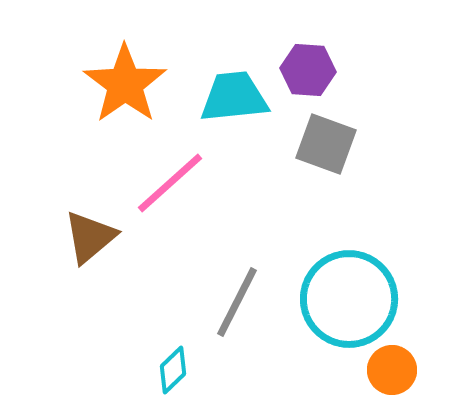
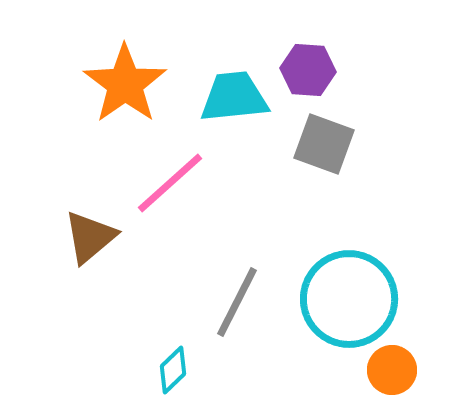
gray square: moved 2 px left
